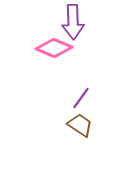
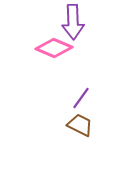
brown trapezoid: rotated 8 degrees counterclockwise
